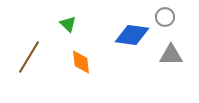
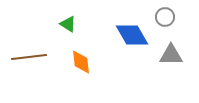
green triangle: rotated 12 degrees counterclockwise
blue diamond: rotated 52 degrees clockwise
brown line: rotated 52 degrees clockwise
